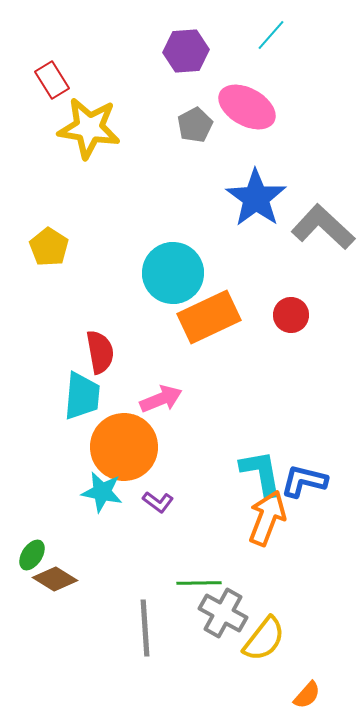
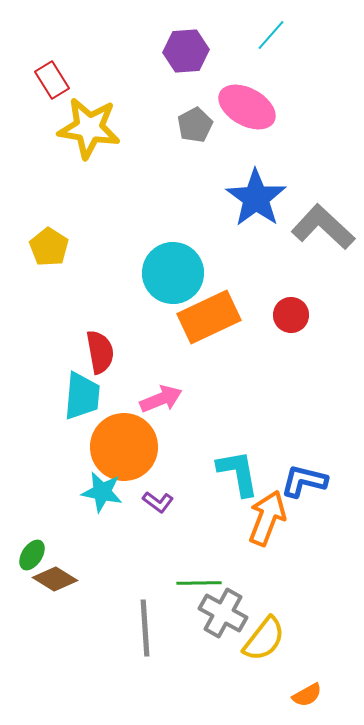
cyan L-shape: moved 23 px left
orange semicircle: rotated 20 degrees clockwise
